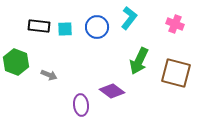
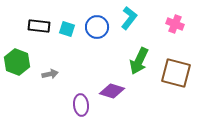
cyan square: moved 2 px right; rotated 21 degrees clockwise
green hexagon: moved 1 px right
gray arrow: moved 1 px right, 1 px up; rotated 35 degrees counterclockwise
purple diamond: rotated 20 degrees counterclockwise
